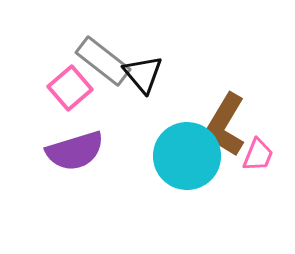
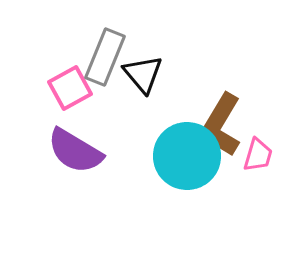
gray rectangle: moved 2 px right, 4 px up; rotated 74 degrees clockwise
pink square: rotated 12 degrees clockwise
brown L-shape: moved 4 px left
purple semicircle: rotated 48 degrees clockwise
pink trapezoid: rotated 6 degrees counterclockwise
